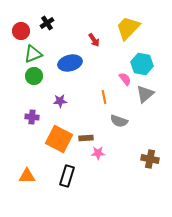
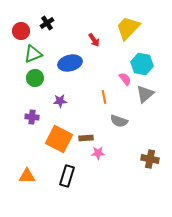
green circle: moved 1 px right, 2 px down
